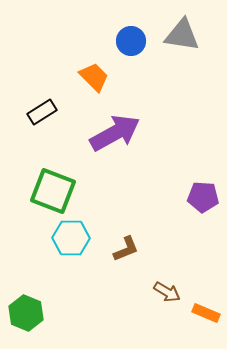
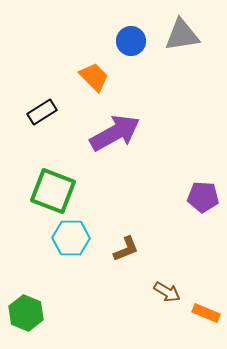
gray triangle: rotated 18 degrees counterclockwise
